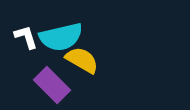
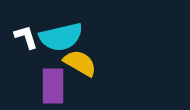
yellow semicircle: moved 2 px left, 3 px down
purple rectangle: moved 1 px right, 1 px down; rotated 45 degrees clockwise
